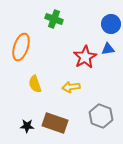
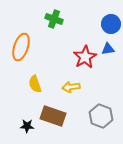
brown rectangle: moved 2 px left, 7 px up
